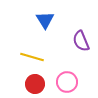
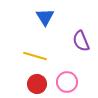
blue triangle: moved 3 px up
yellow line: moved 3 px right, 1 px up
red circle: moved 2 px right
